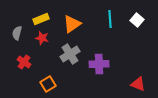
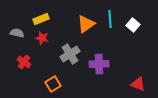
white square: moved 4 px left, 5 px down
orange triangle: moved 14 px right
gray semicircle: rotated 88 degrees clockwise
orange square: moved 5 px right
